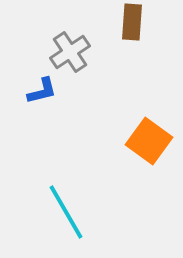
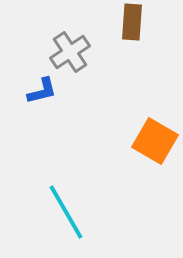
orange square: moved 6 px right; rotated 6 degrees counterclockwise
